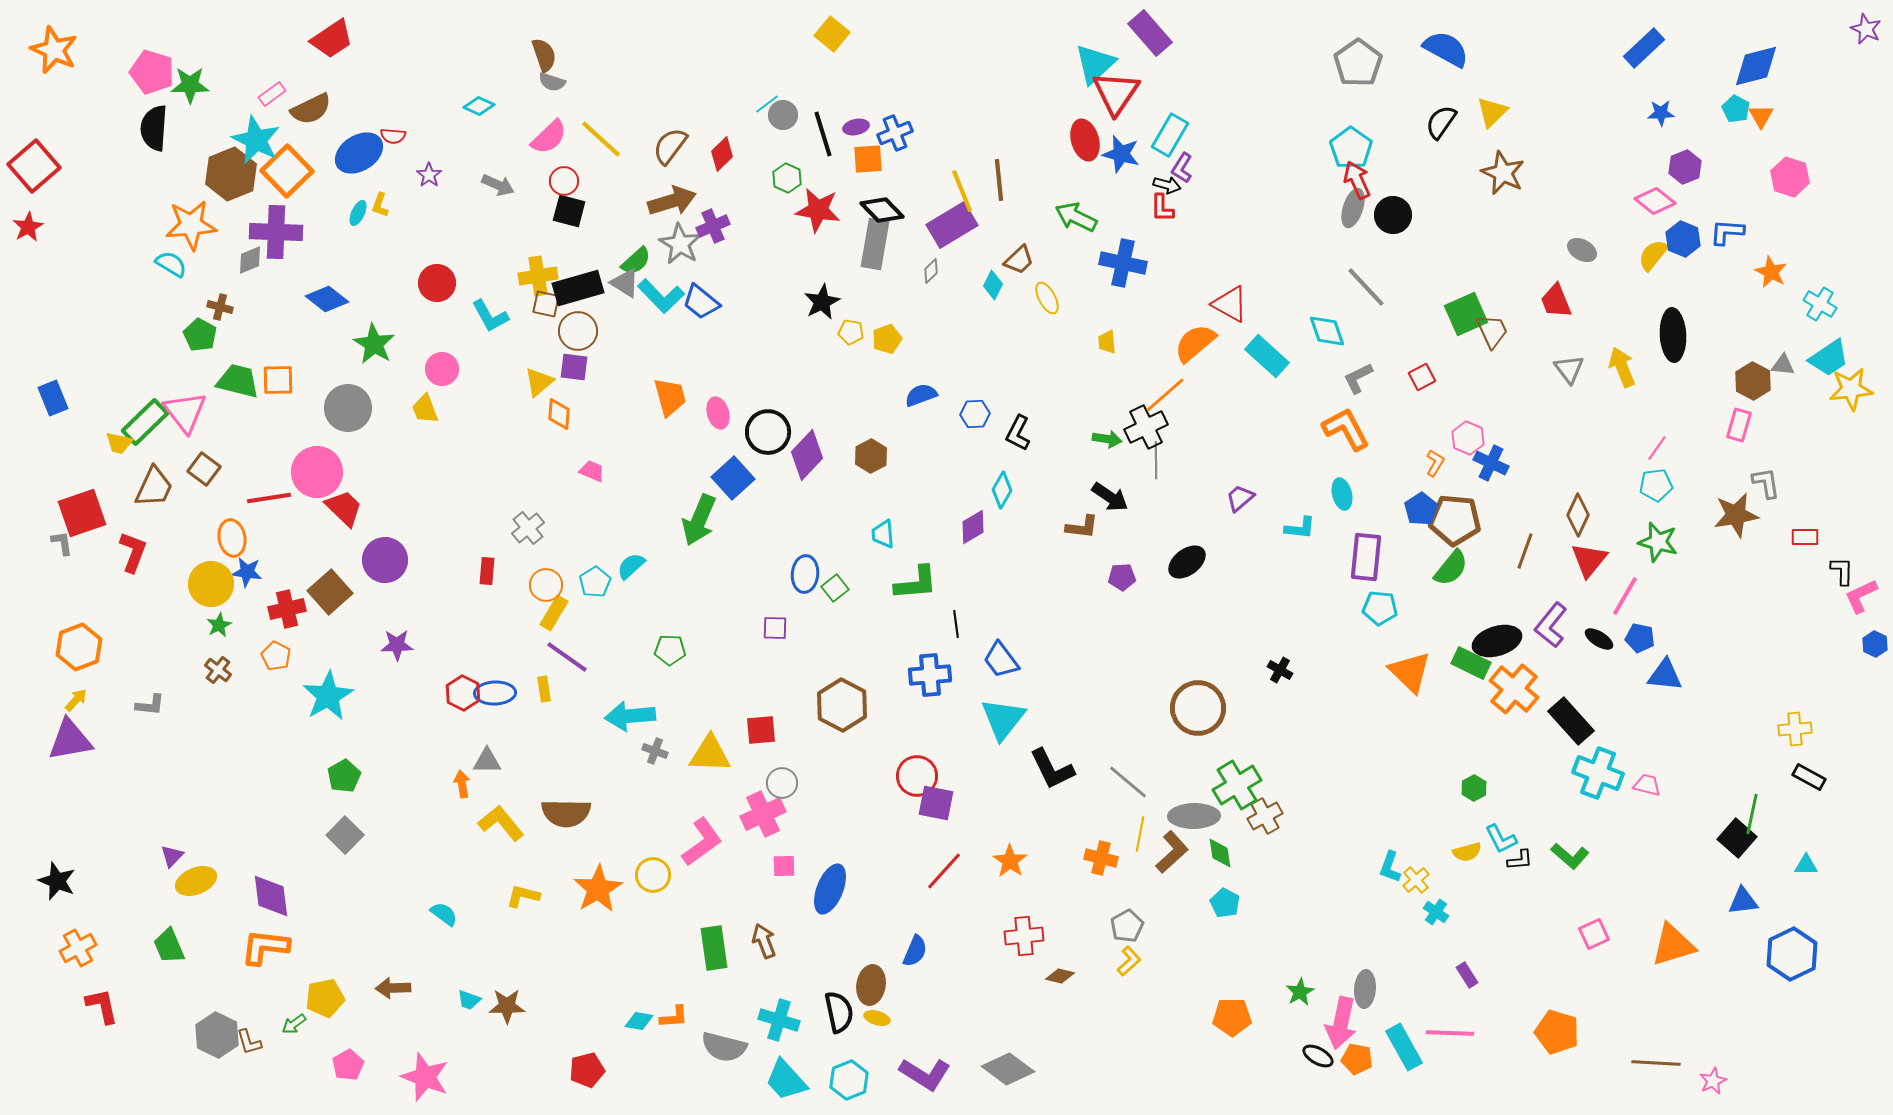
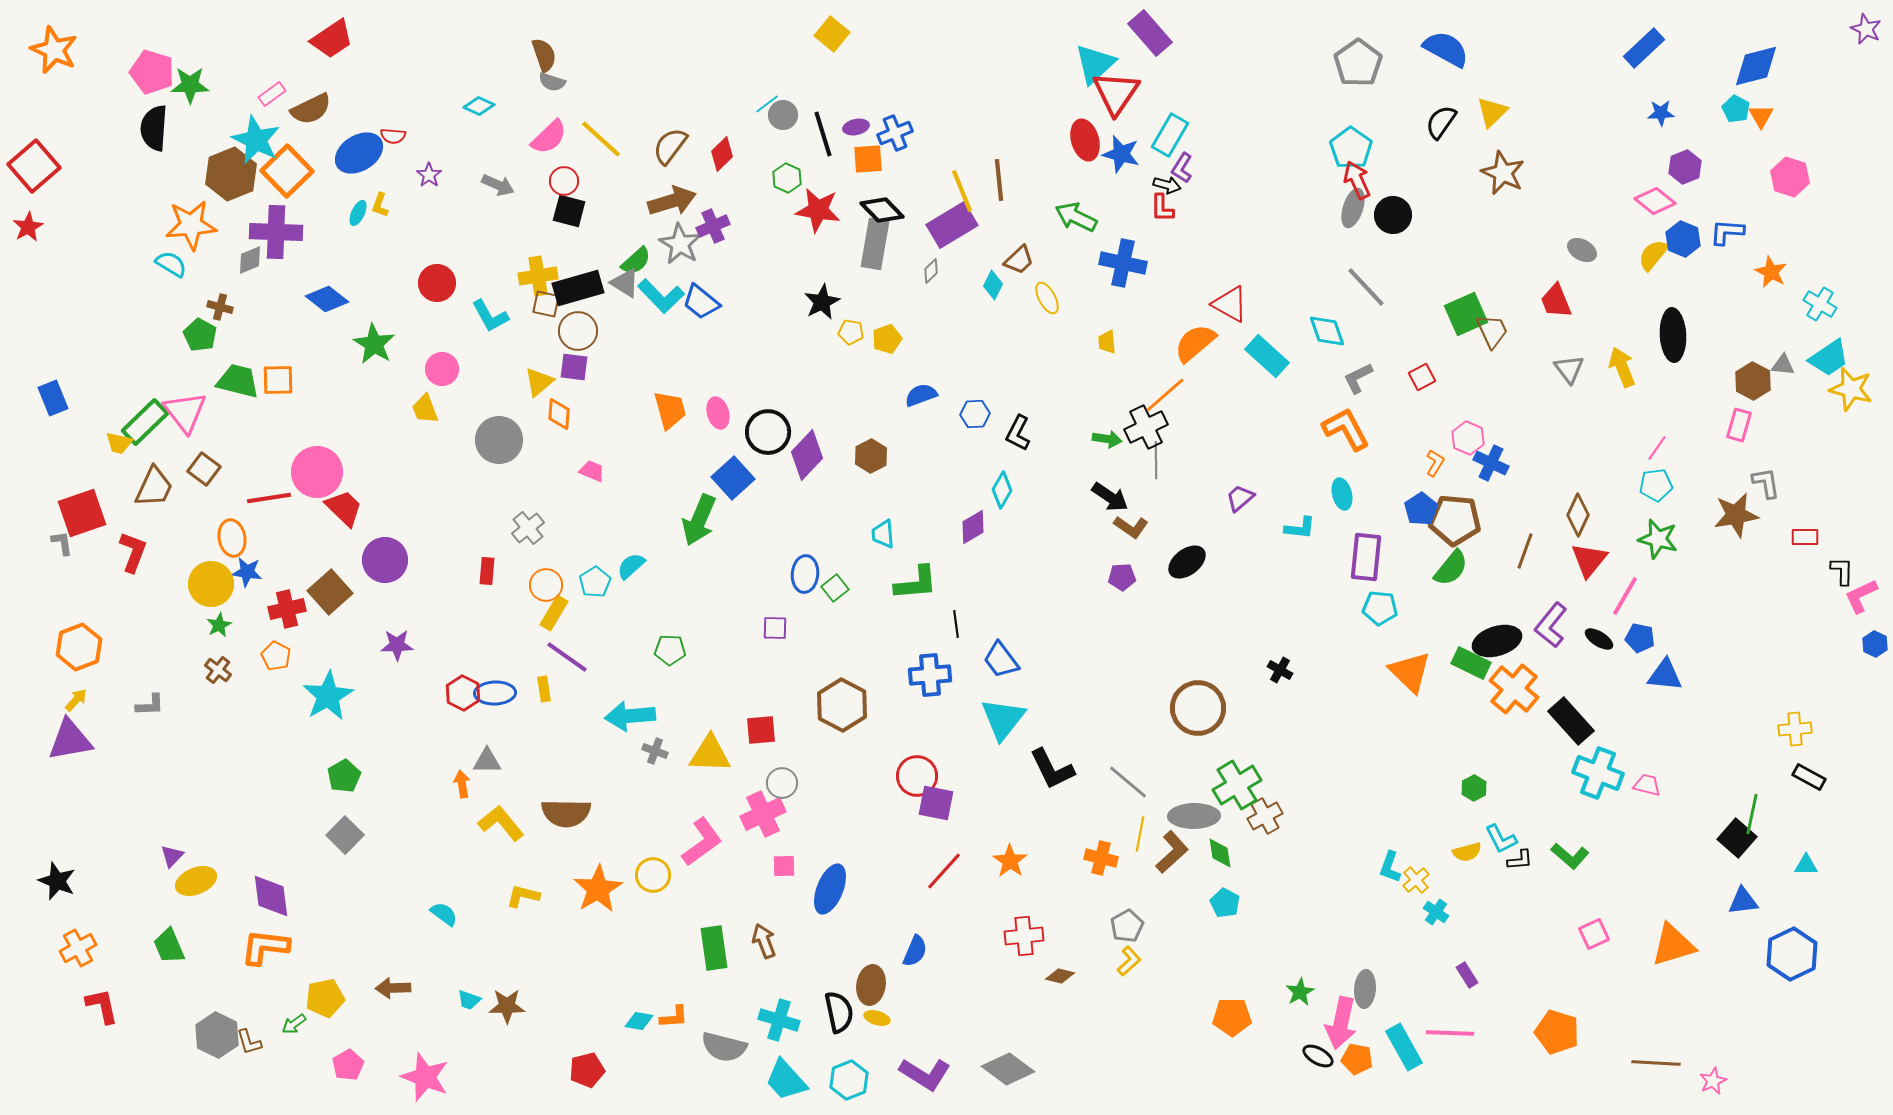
yellow star at (1851, 389): rotated 21 degrees clockwise
orange trapezoid at (670, 397): moved 13 px down
gray circle at (348, 408): moved 151 px right, 32 px down
brown L-shape at (1082, 527): moved 49 px right; rotated 28 degrees clockwise
green star at (1658, 542): moved 3 px up
gray L-shape at (150, 705): rotated 8 degrees counterclockwise
